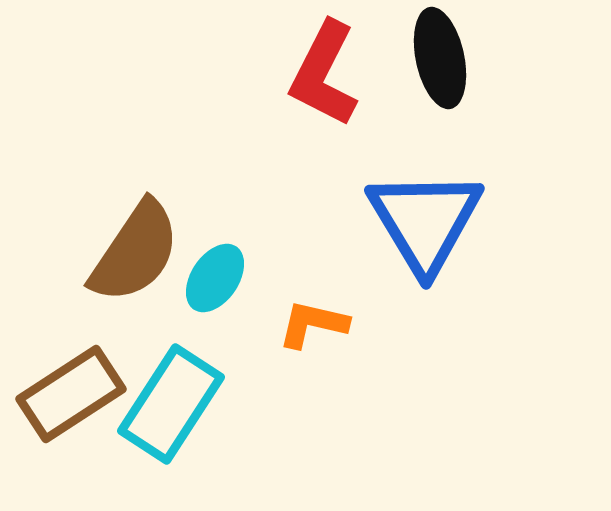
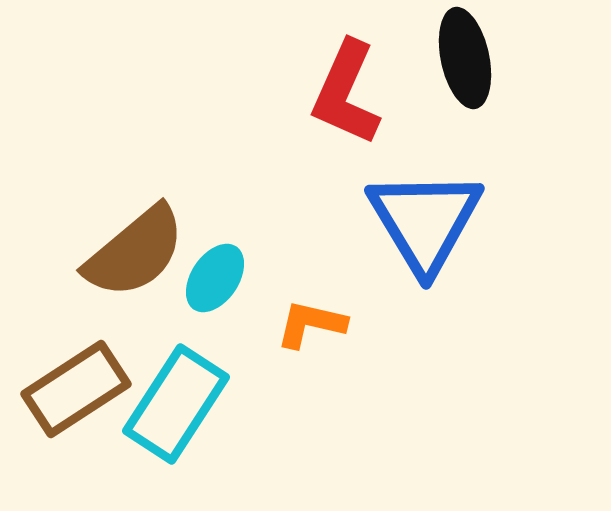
black ellipse: moved 25 px right
red L-shape: moved 22 px right, 19 px down; rotated 3 degrees counterclockwise
brown semicircle: rotated 16 degrees clockwise
orange L-shape: moved 2 px left
brown rectangle: moved 5 px right, 5 px up
cyan rectangle: moved 5 px right
